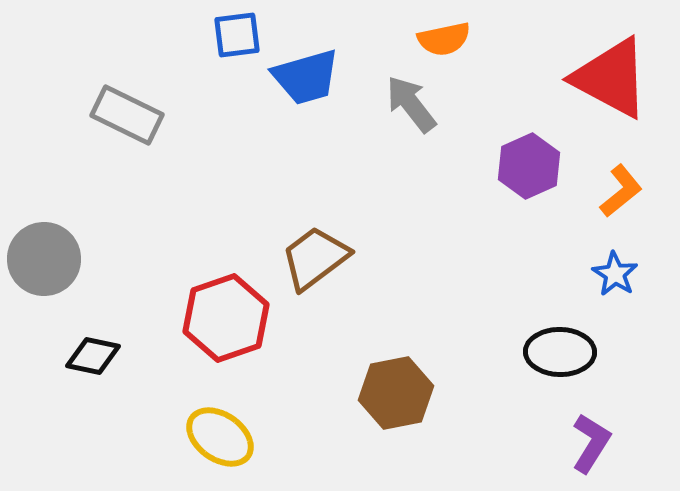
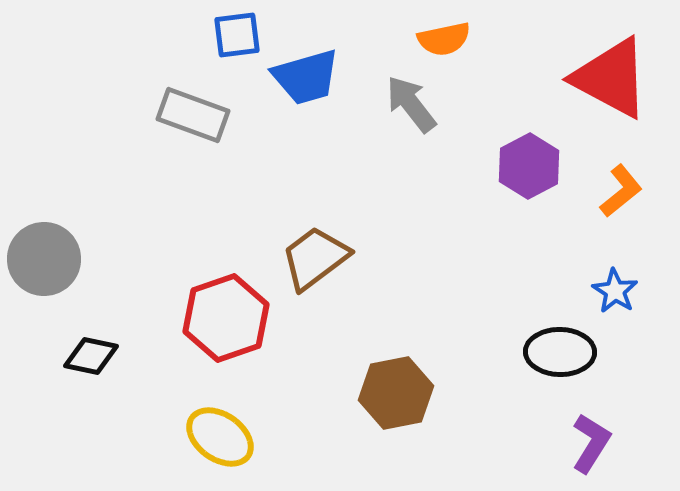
gray rectangle: moved 66 px right; rotated 6 degrees counterclockwise
purple hexagon: rotated 4 degrees counterclockwise
blue star: moved 17 px down
black diamond: moved 2 px left
